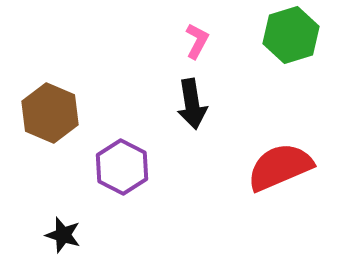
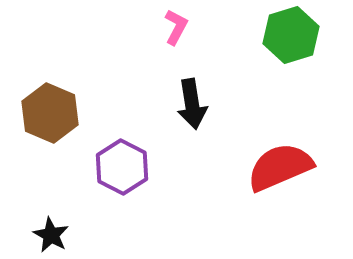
pink L-shape: moved 21 px left, 14 px up
black star: moved 12 px left; rotated 12 degrees clockwise
